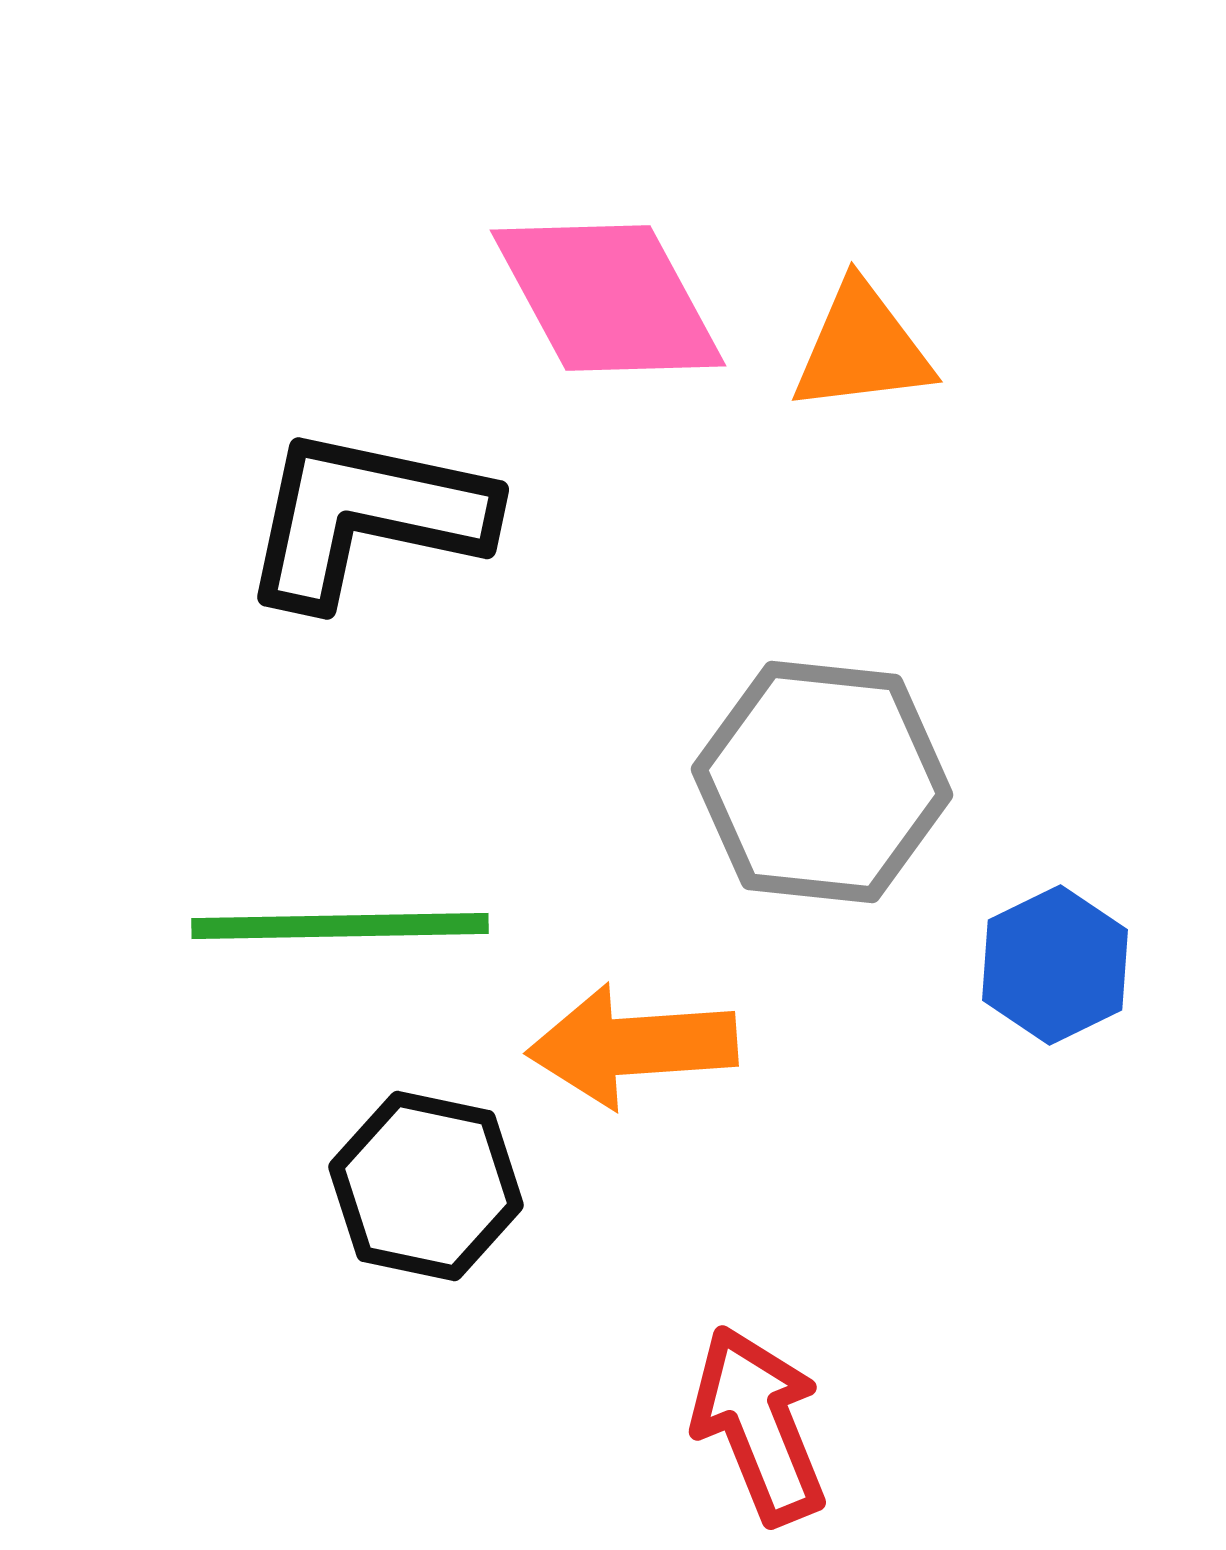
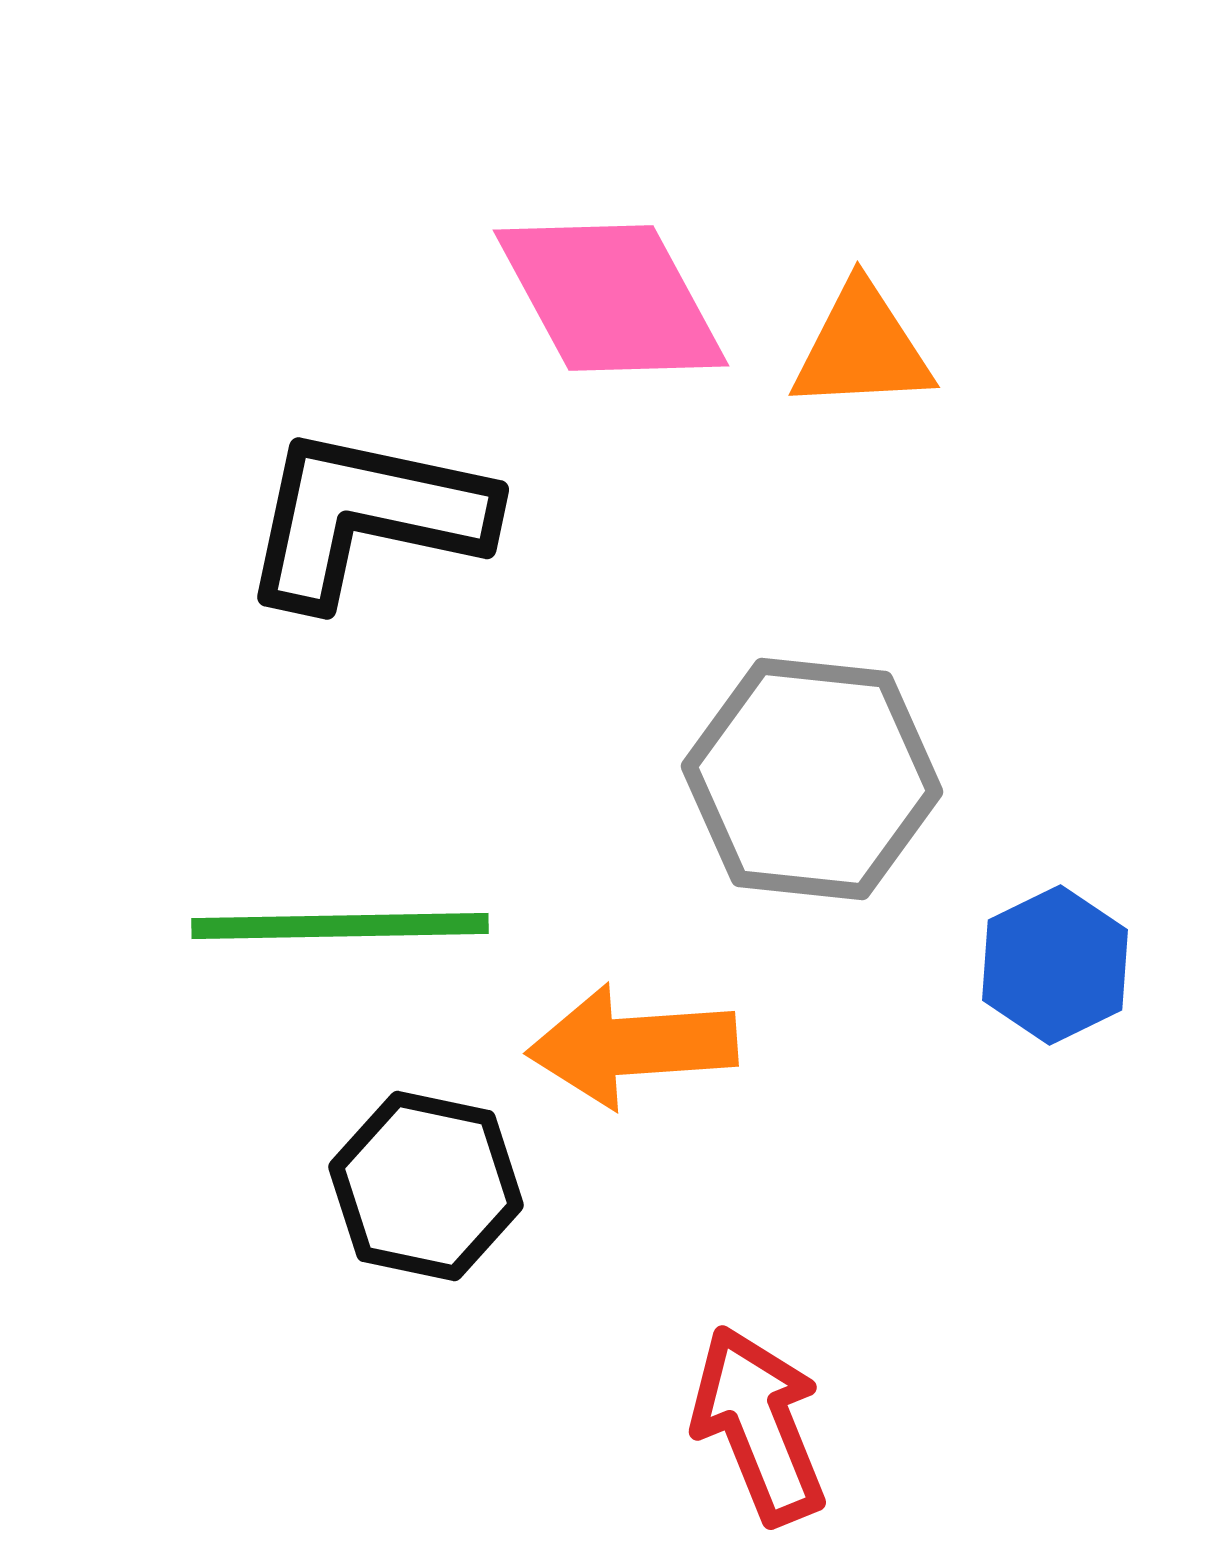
pink diamond: moved 3 px right
orange triangle: rotated 4 degrees clockwise
gray hexagon: moved 10 px left, 3 px up
